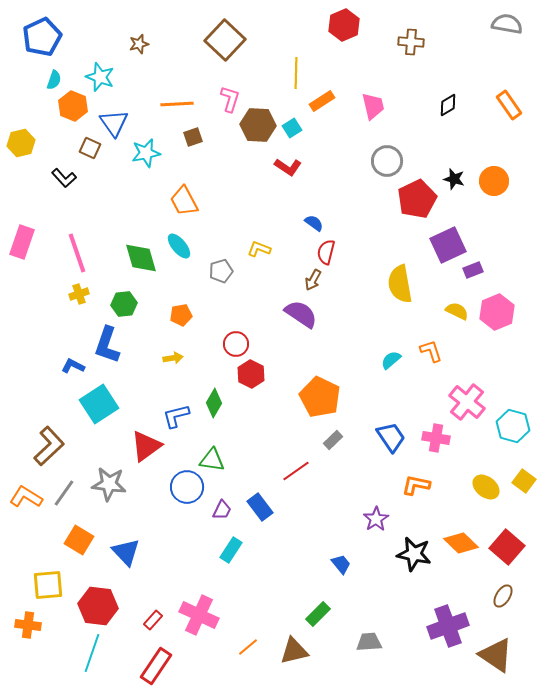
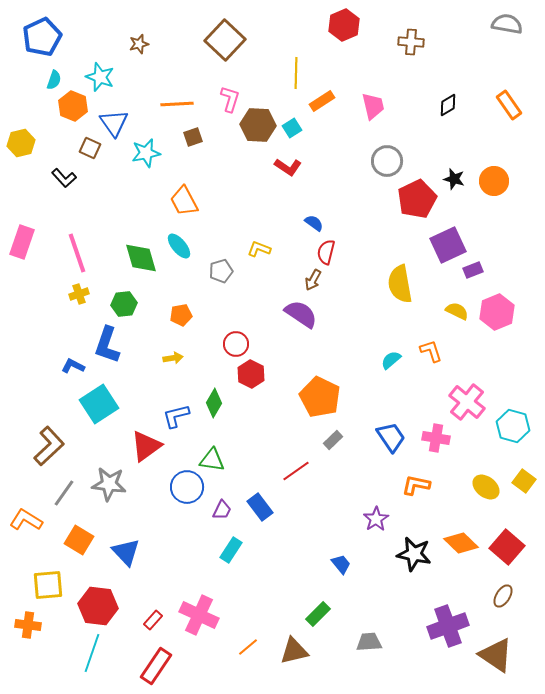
orange L-shape at (26, 497): moved 23 px down
